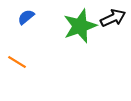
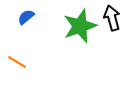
black arrow: moved 1 px left; rotated 80 degrees counterclockwise
